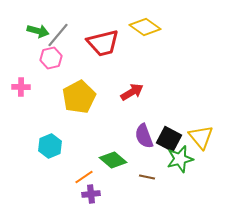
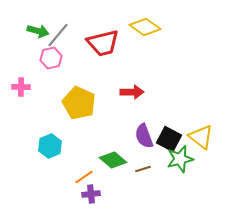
red arrow: rotated 30 degrees clockwise
yellow pentagon: moved 6 px down; rotated 20 degrees counterclockwise
yellow triangle: rotated 12 degrees counterclockwise
brown line: moved 4 px left, 8 px up; rotated 28 degrees counterclockwise
